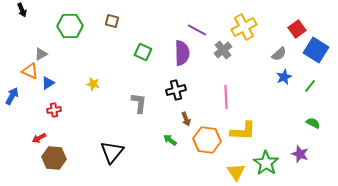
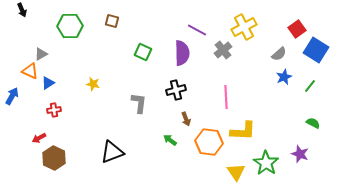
orange hexagon: moved 2 px right, 2 px down
black triangle: rotated 30 degrees clockwise
brown hexagon: rotated 20 degrees clockwise
